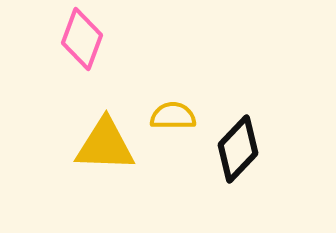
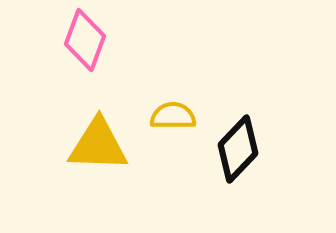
pink diamond: moved 3 px right, 1 px down
yellow triangle: moved 7 px left
